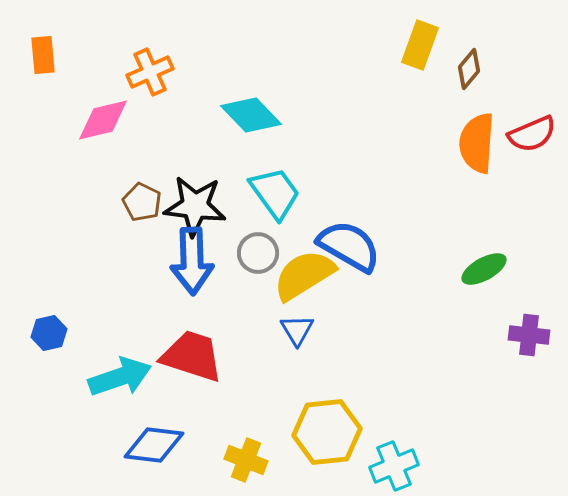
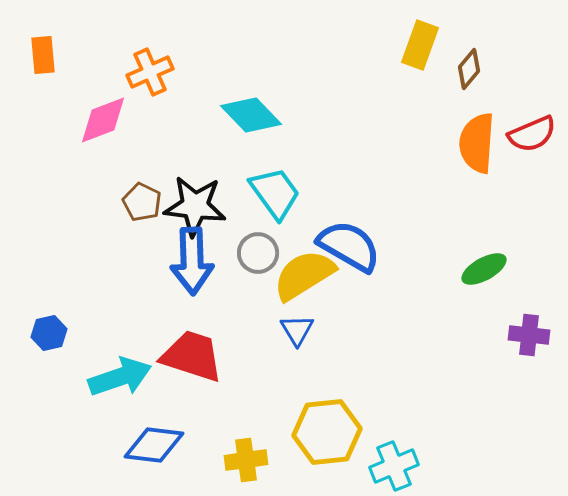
pink diamond: rotated 8 degrees counterclockwise
yellow cross: rotated 30 degrees counterclockwise
